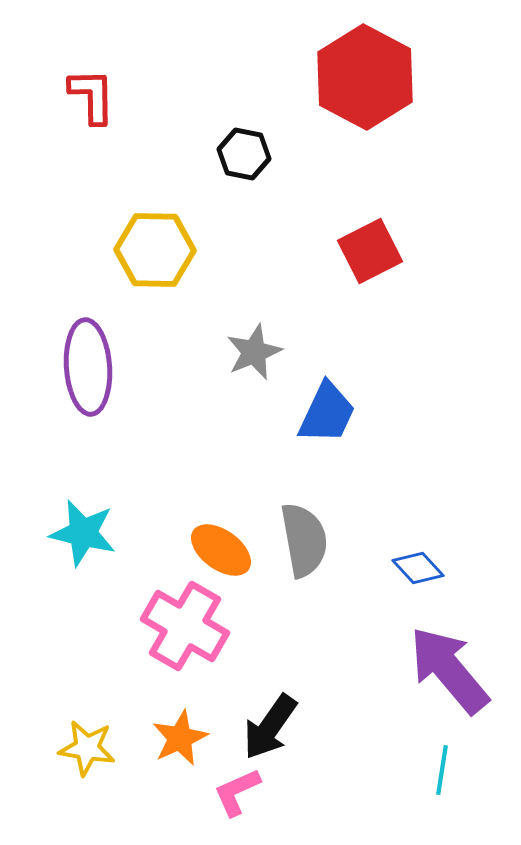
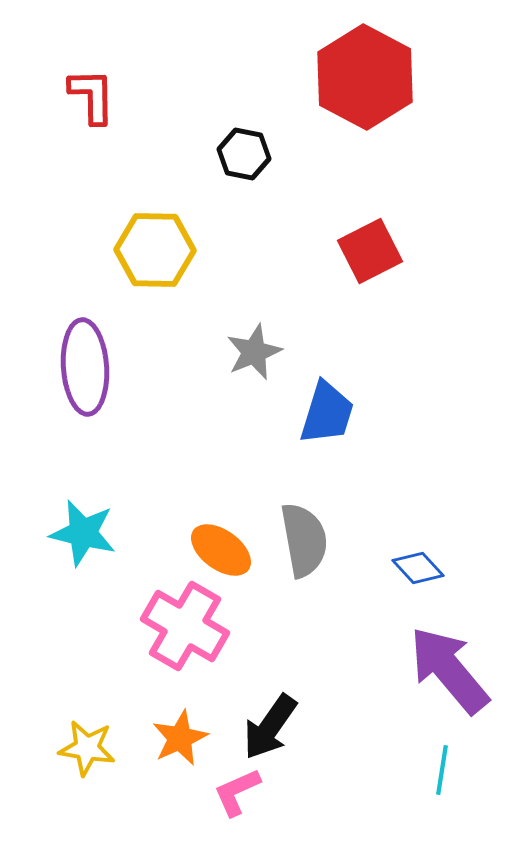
purple ellipse: moved 3 px left
blue trapezoid: rotated 8 degrees counterclockwise
